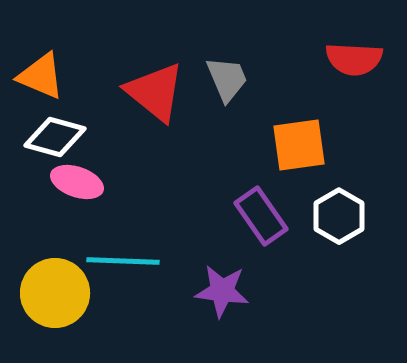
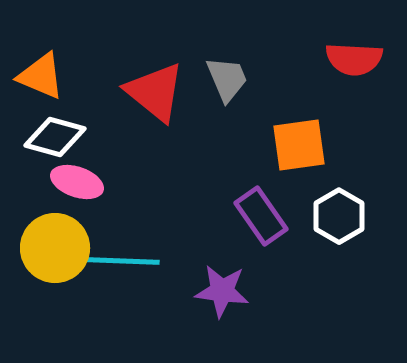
yellow circle: moved 45 px up
